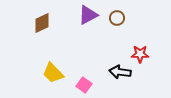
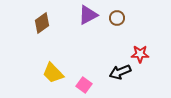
brown diamond: rotated 10 degrees counterclockwise
black arrow: rotated 30 degrees counterclockwise
